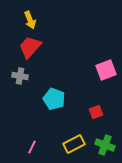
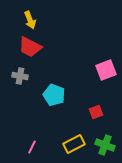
red trapezoid: rotated 105 degrees counterclockwise
cyan pentagon: moved 4 px up
